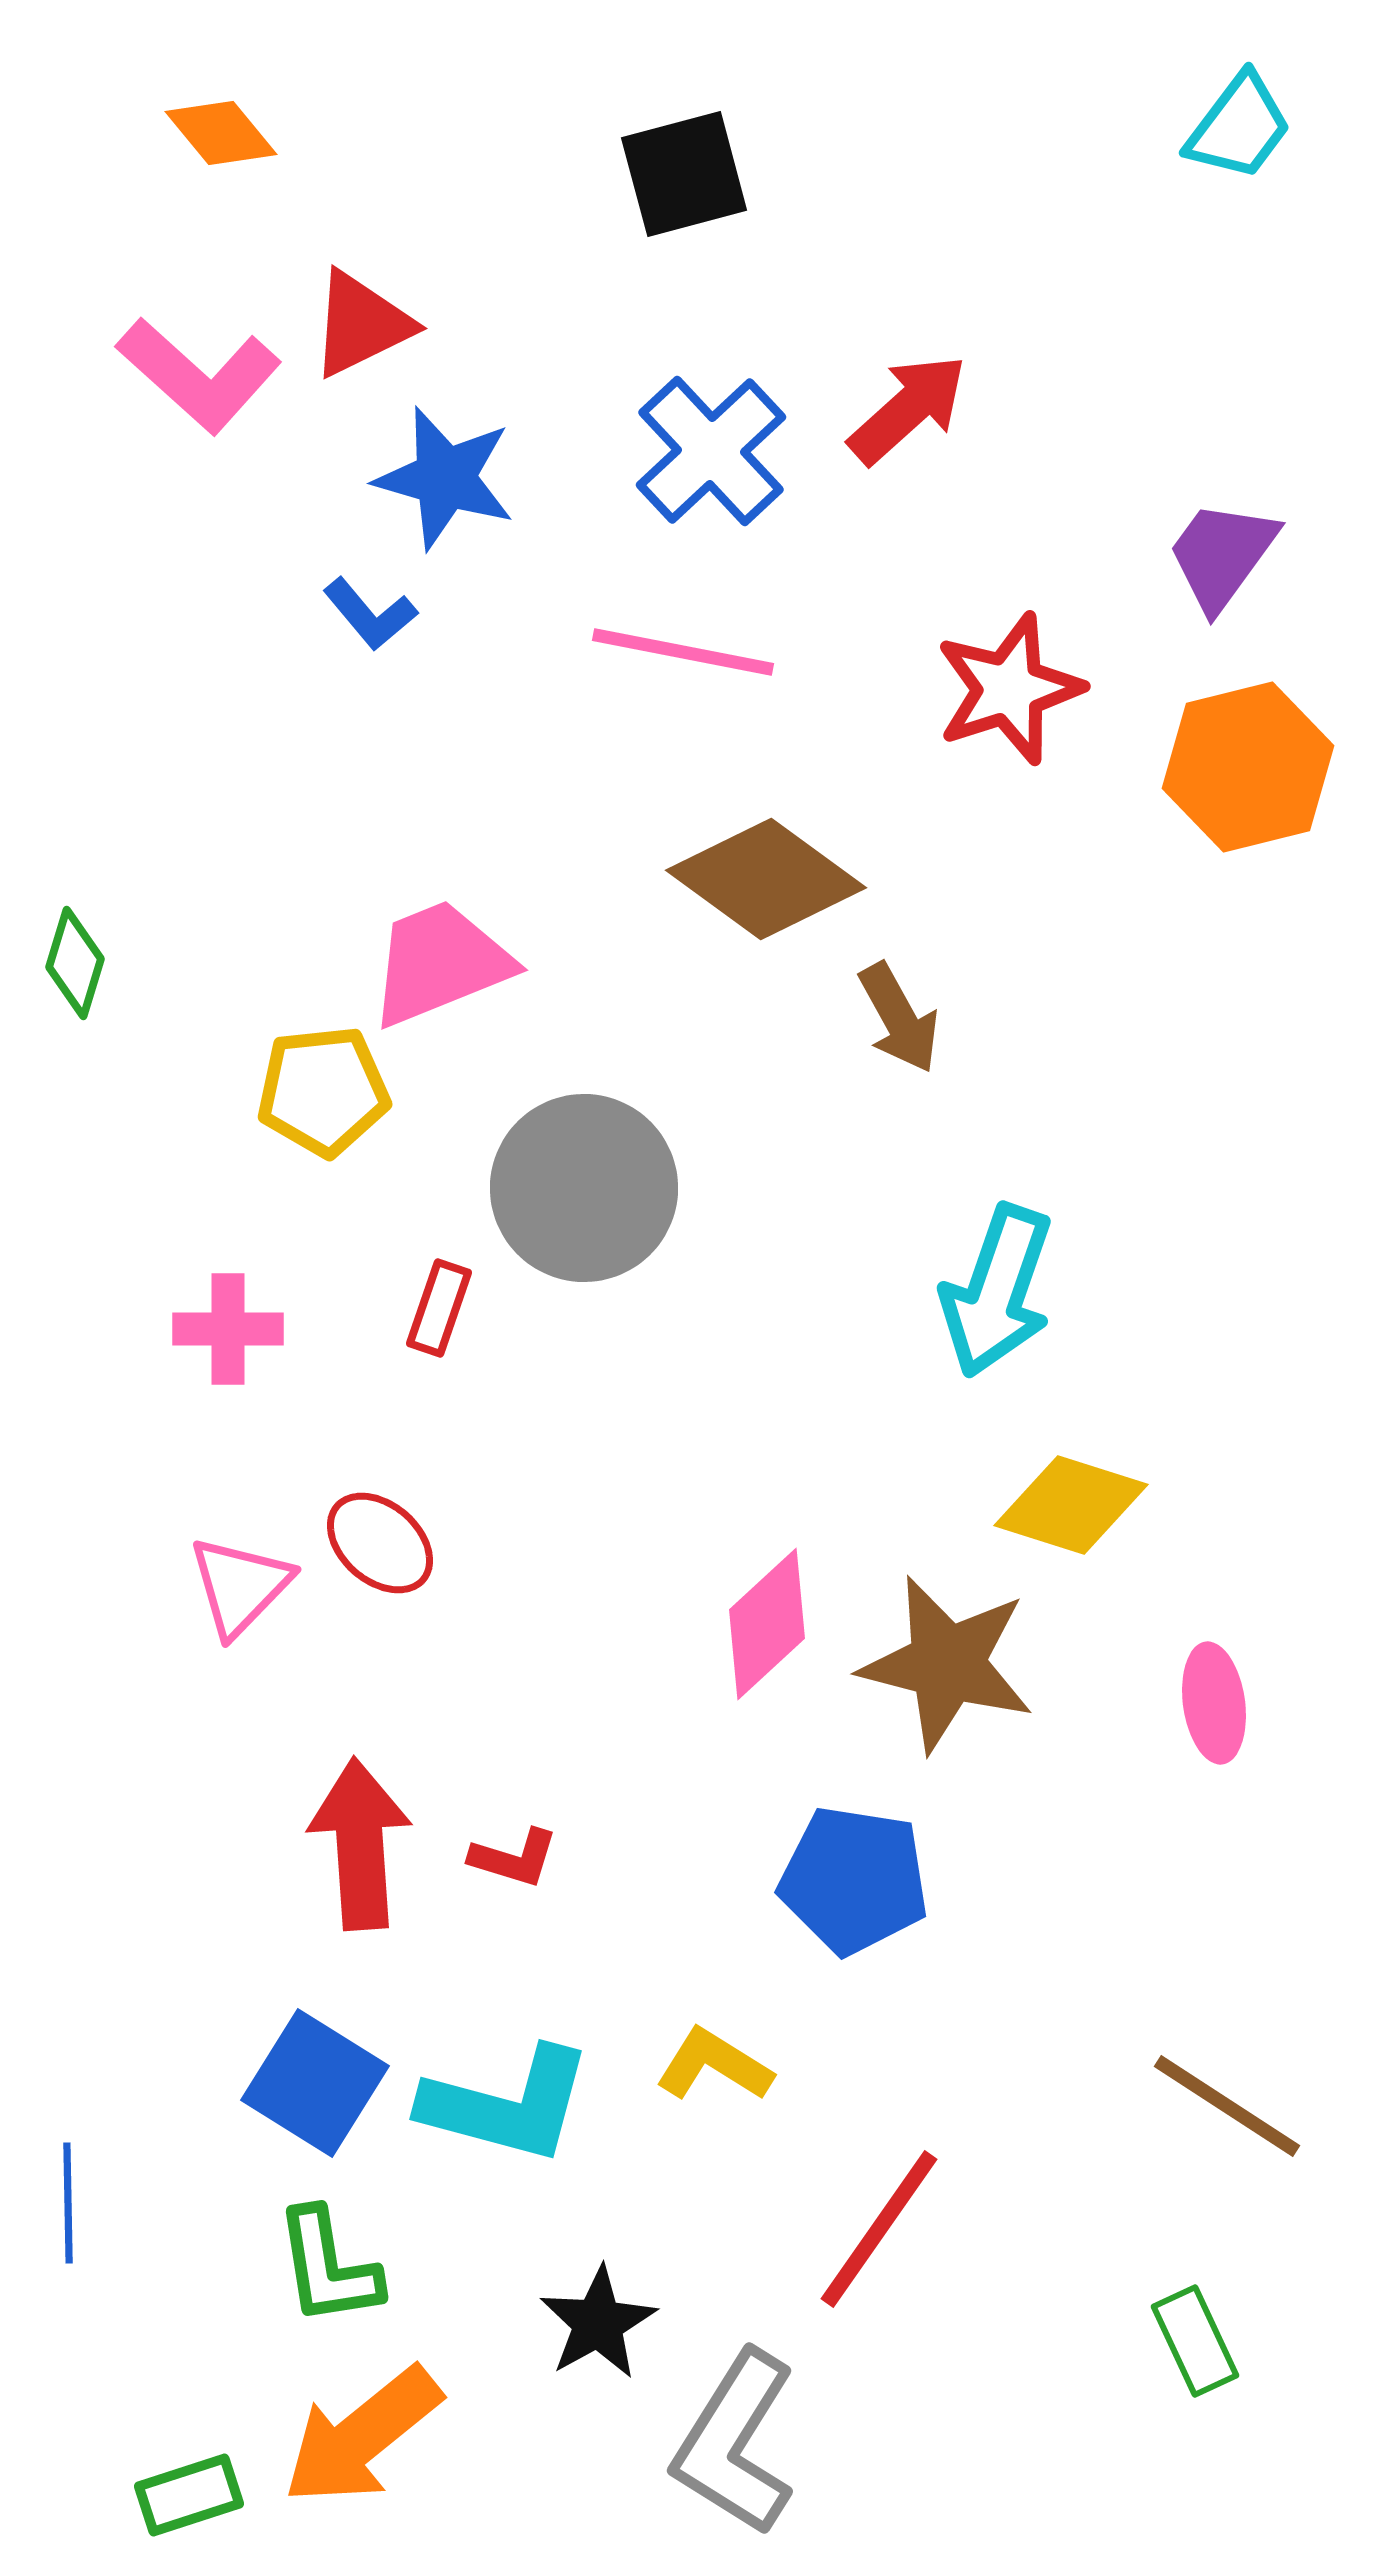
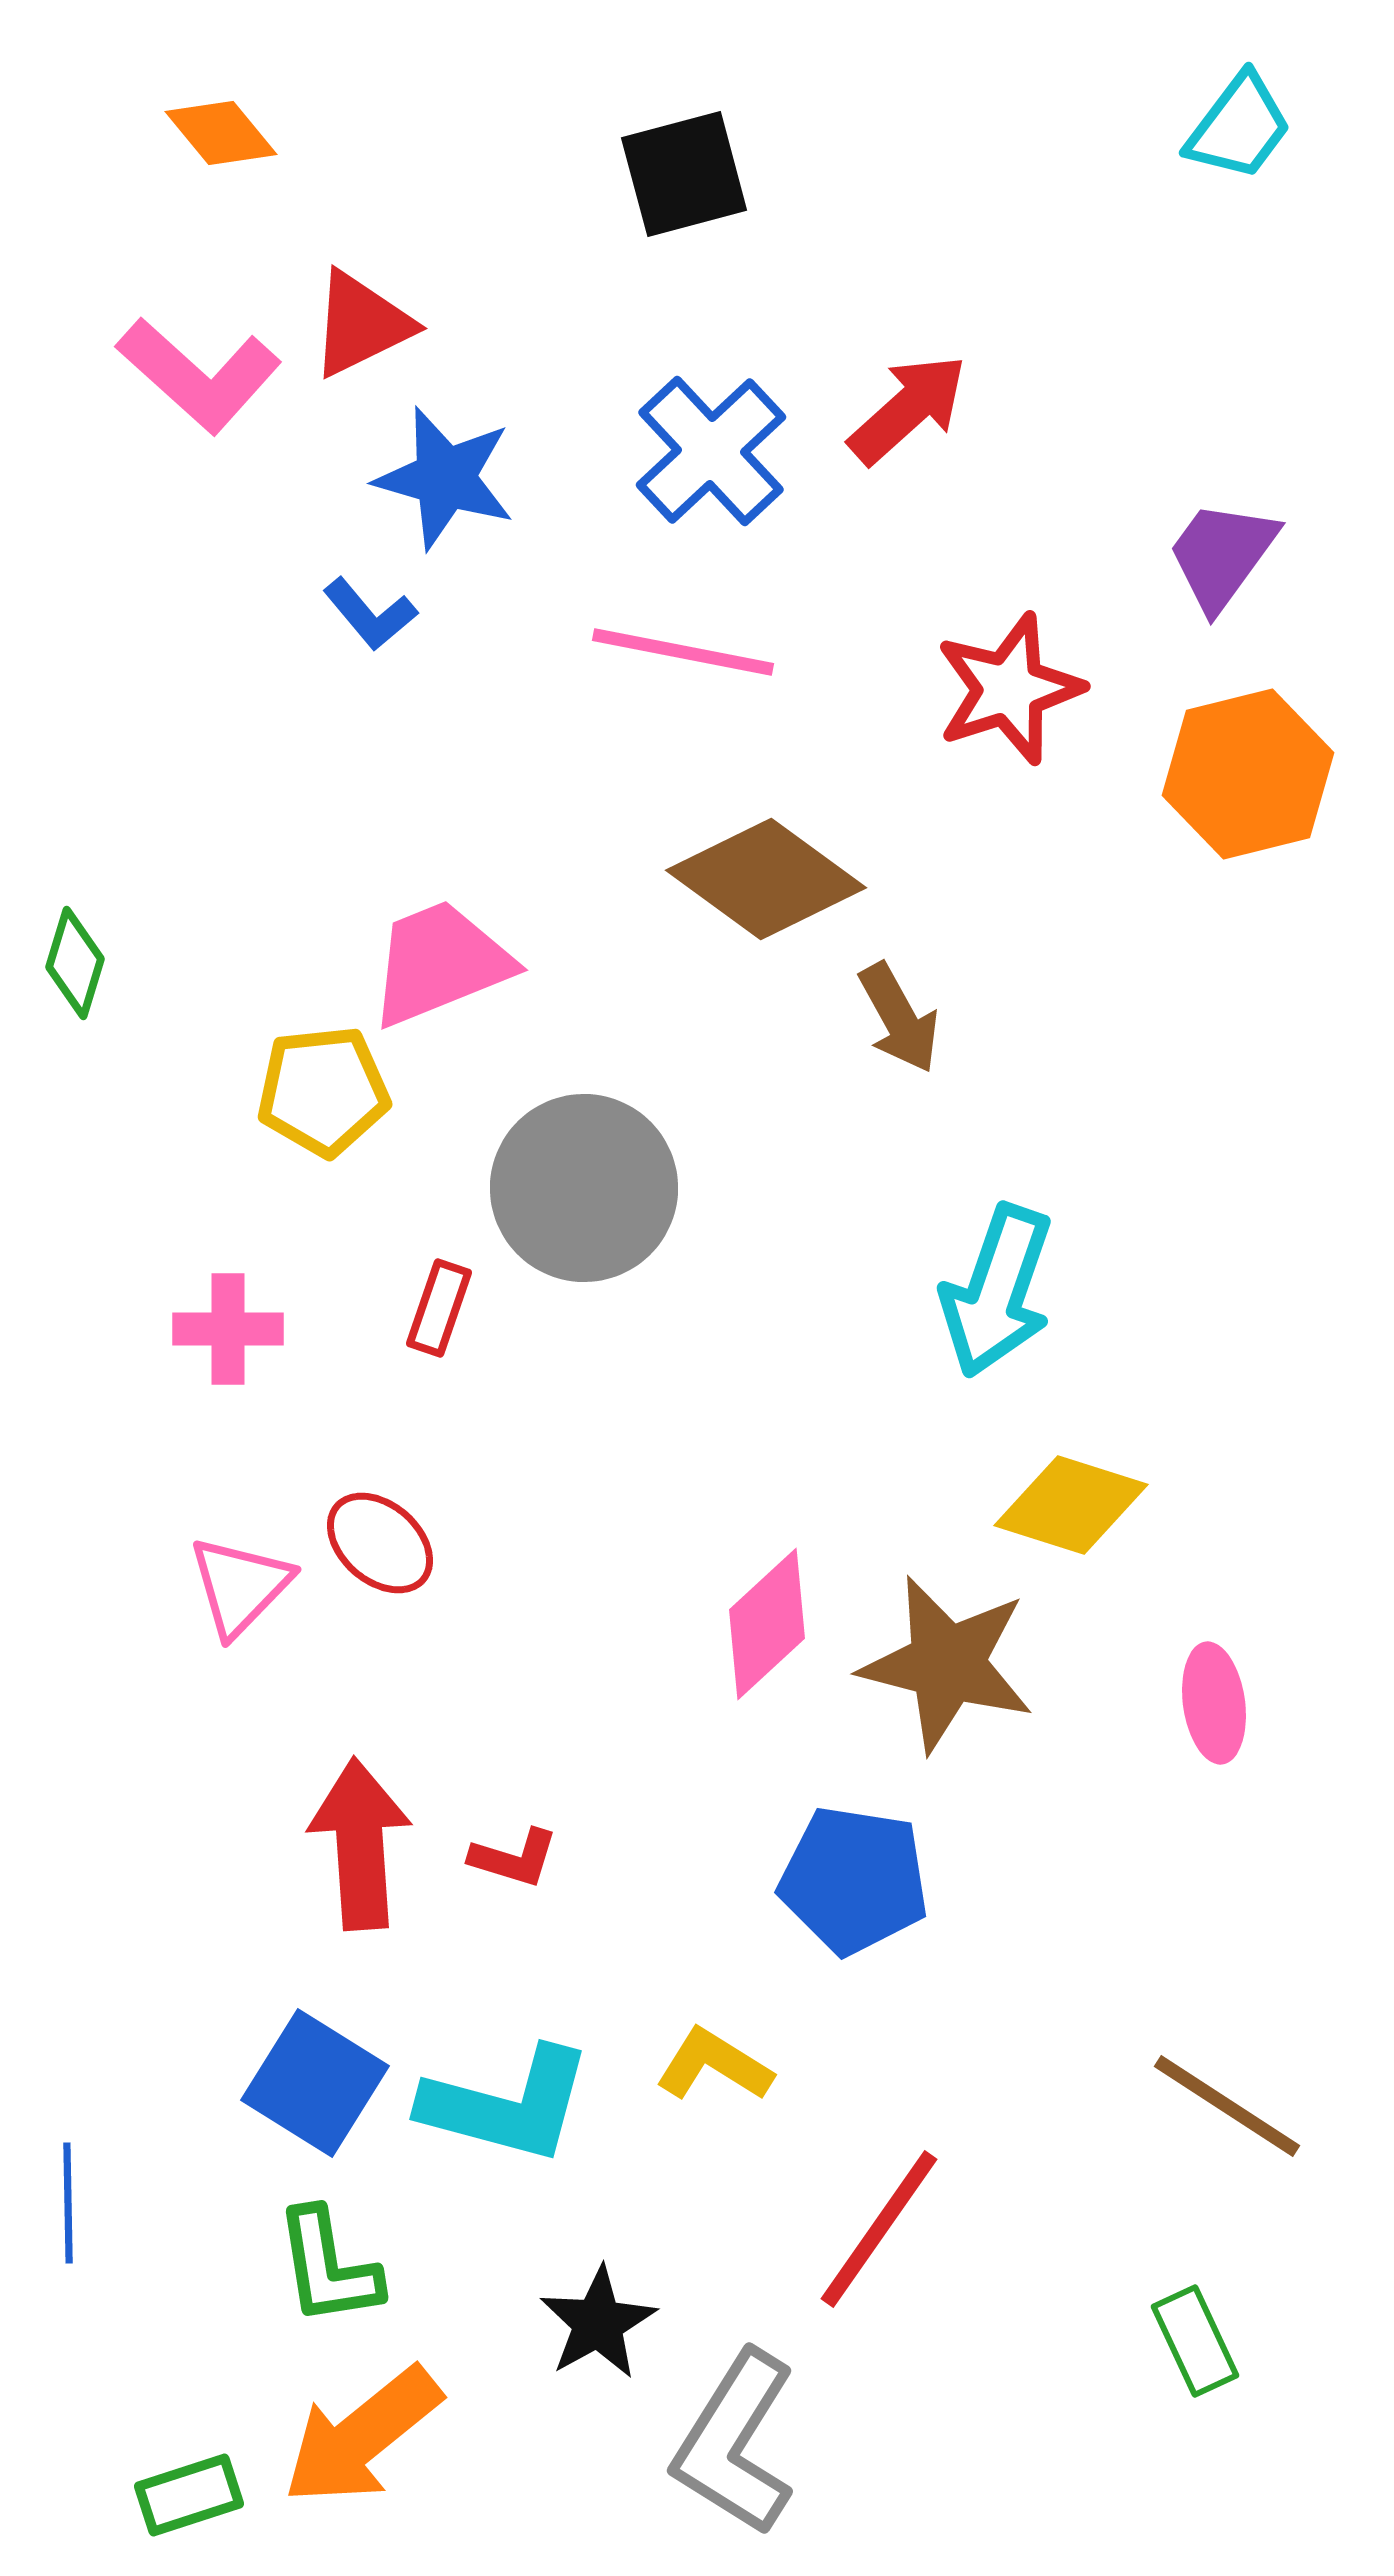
orange hexagon at (1248, 767): moved 7 px down
